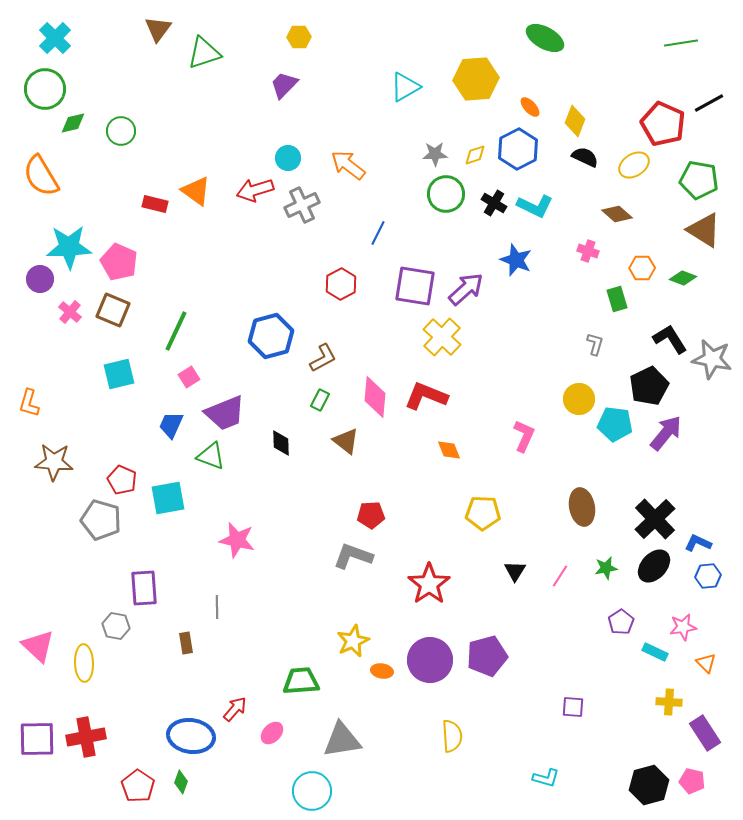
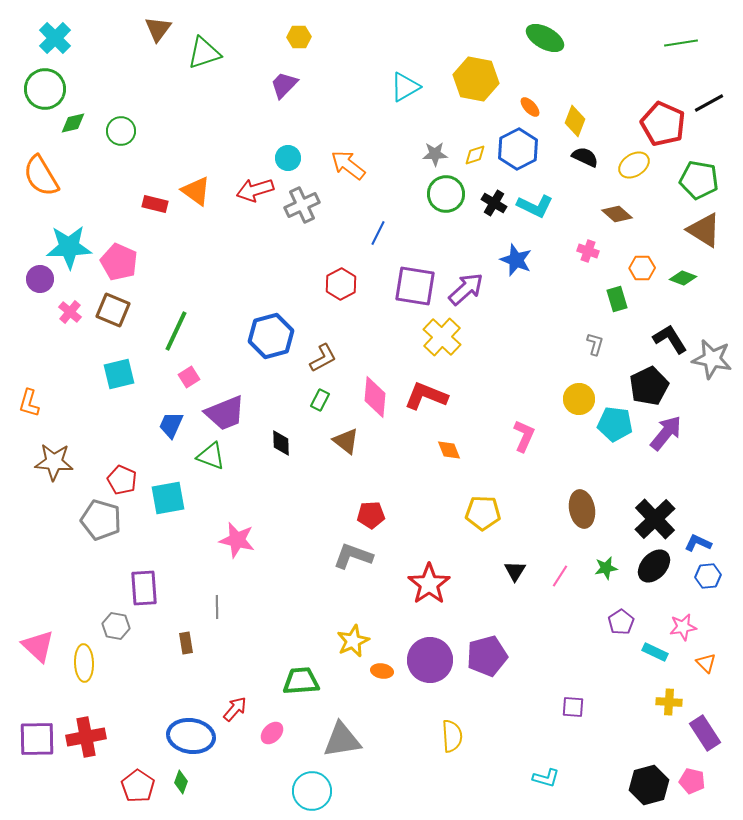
yellow hexagon at (476, 79): rotated 15 degrees clockwise
brown ellipse at (582, 507): moved 2 px down
